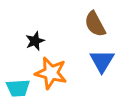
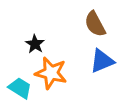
black star: moved 3 px down; rotated 18 degrees counterclockwise
blue triangle: rotated 36 degrees clockwise
cyan trapezoid: moved 2 px right; rotated 145 degrees counterclockwise
